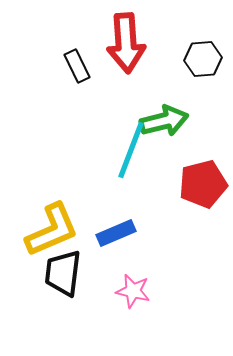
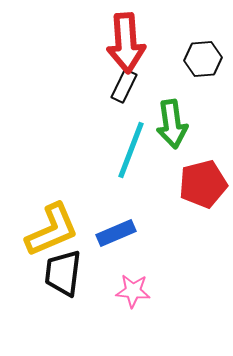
black rectangle: moved 47 px right, 20 px down; rotated 52 degrees clockwise
green arrow: moved 8 px right, 3 px down; rotated 96 degrees clockwise
pink star: rotated 8 degrees counterclockwise
